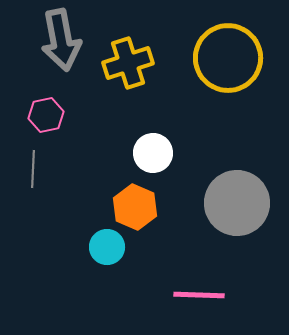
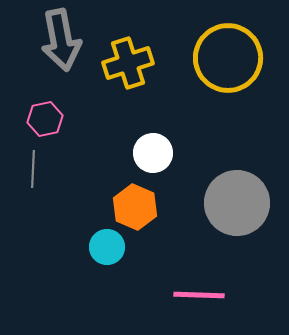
pink hexagon: moved 1 px left, 4 px down
